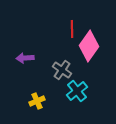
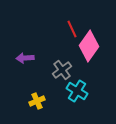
red line: rotated 24 degrees counterclockwise
gray cross: rotated 18 degrees clockwise
cyan cross: rotated 20 degrees counterclockwise
